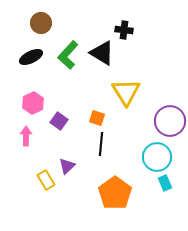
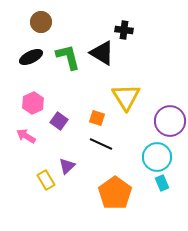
brown circle: moved 1 px up
green L-shape: moved 2 px down; rotated 124 degrees clockwise
yellow triangle: moved 5 px down
pink arrow: rotated 60 degrees counterclockwise
black line: rotated 70 degrees counterclockwise
cyan rectangle: moved 3 px left
